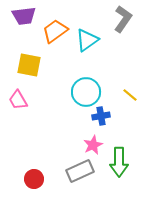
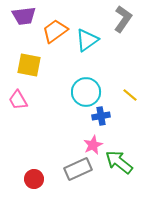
green arrow: rotated 128 degrees clockwise
gray rectangle: moved 2 px left, 2 px up
